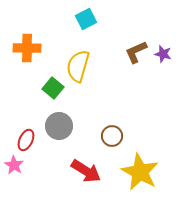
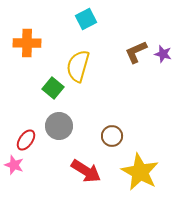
orange cross: moved 5 px up
red ellipse: rotated 10 degrees clockwise
pink star: rotated 12 degrees counterclockwise
